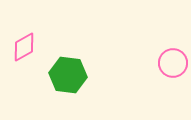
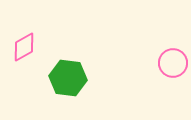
green hexagon: moved 3 px down
